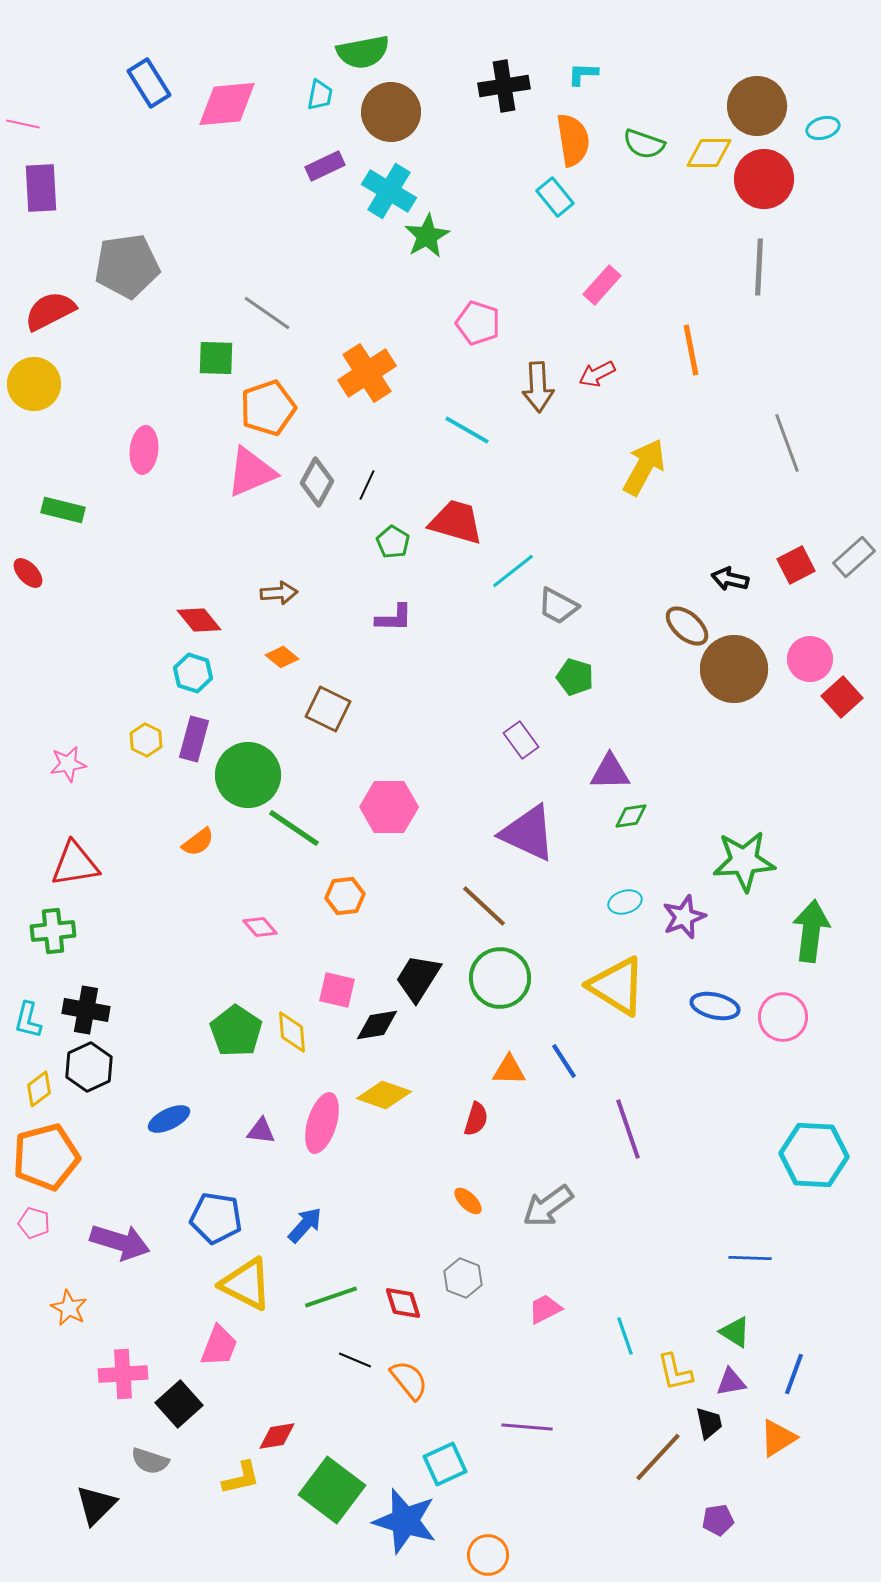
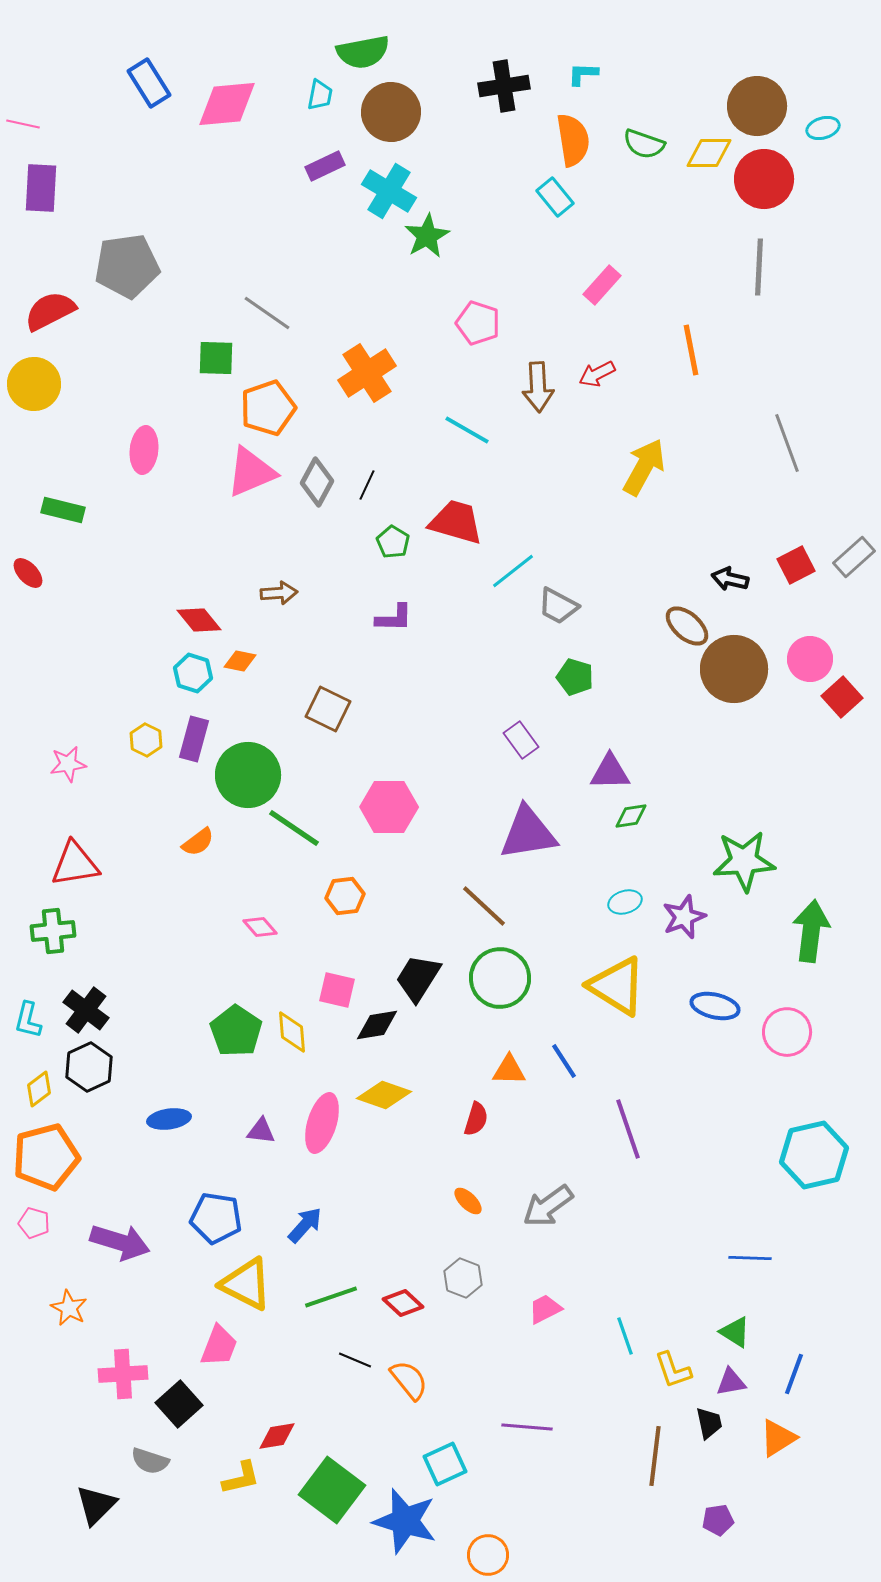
purple rectangle at (41, 188): rotated 6 degrees clockwise
orange diamond at (282, 657): moved 42 px left, 4 px down; rotated 28 degrees counterclockwise
purple triangle at (528, 833): rotated 34 degrees counterclockwise
black cross at (86, 1010): rotated 27 degrees clockwise
pink circle at (783, 1017): moved 4 px right, 15 px down
blue ellipse at (169, 1119): rotated 18 degrees clockwise
cyan hexagon at (814, 1155): rotated 16 degrees counterclockwise
red diamond at (403, 1303): rotated 30 degrees counterclockwise
yellow L-shape at (675, 1372): moved 2 px left, 2 px up; rotated 6 degrees counterclockwise
brown line at (658, 1457): moved 3 px left, 1 px up; rotated 36 degrees counterclockwise
